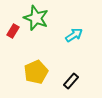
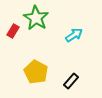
green star: rotated 10 degrees clockwise
yellow pentagon: rotated 20 degrees counterclockwise
